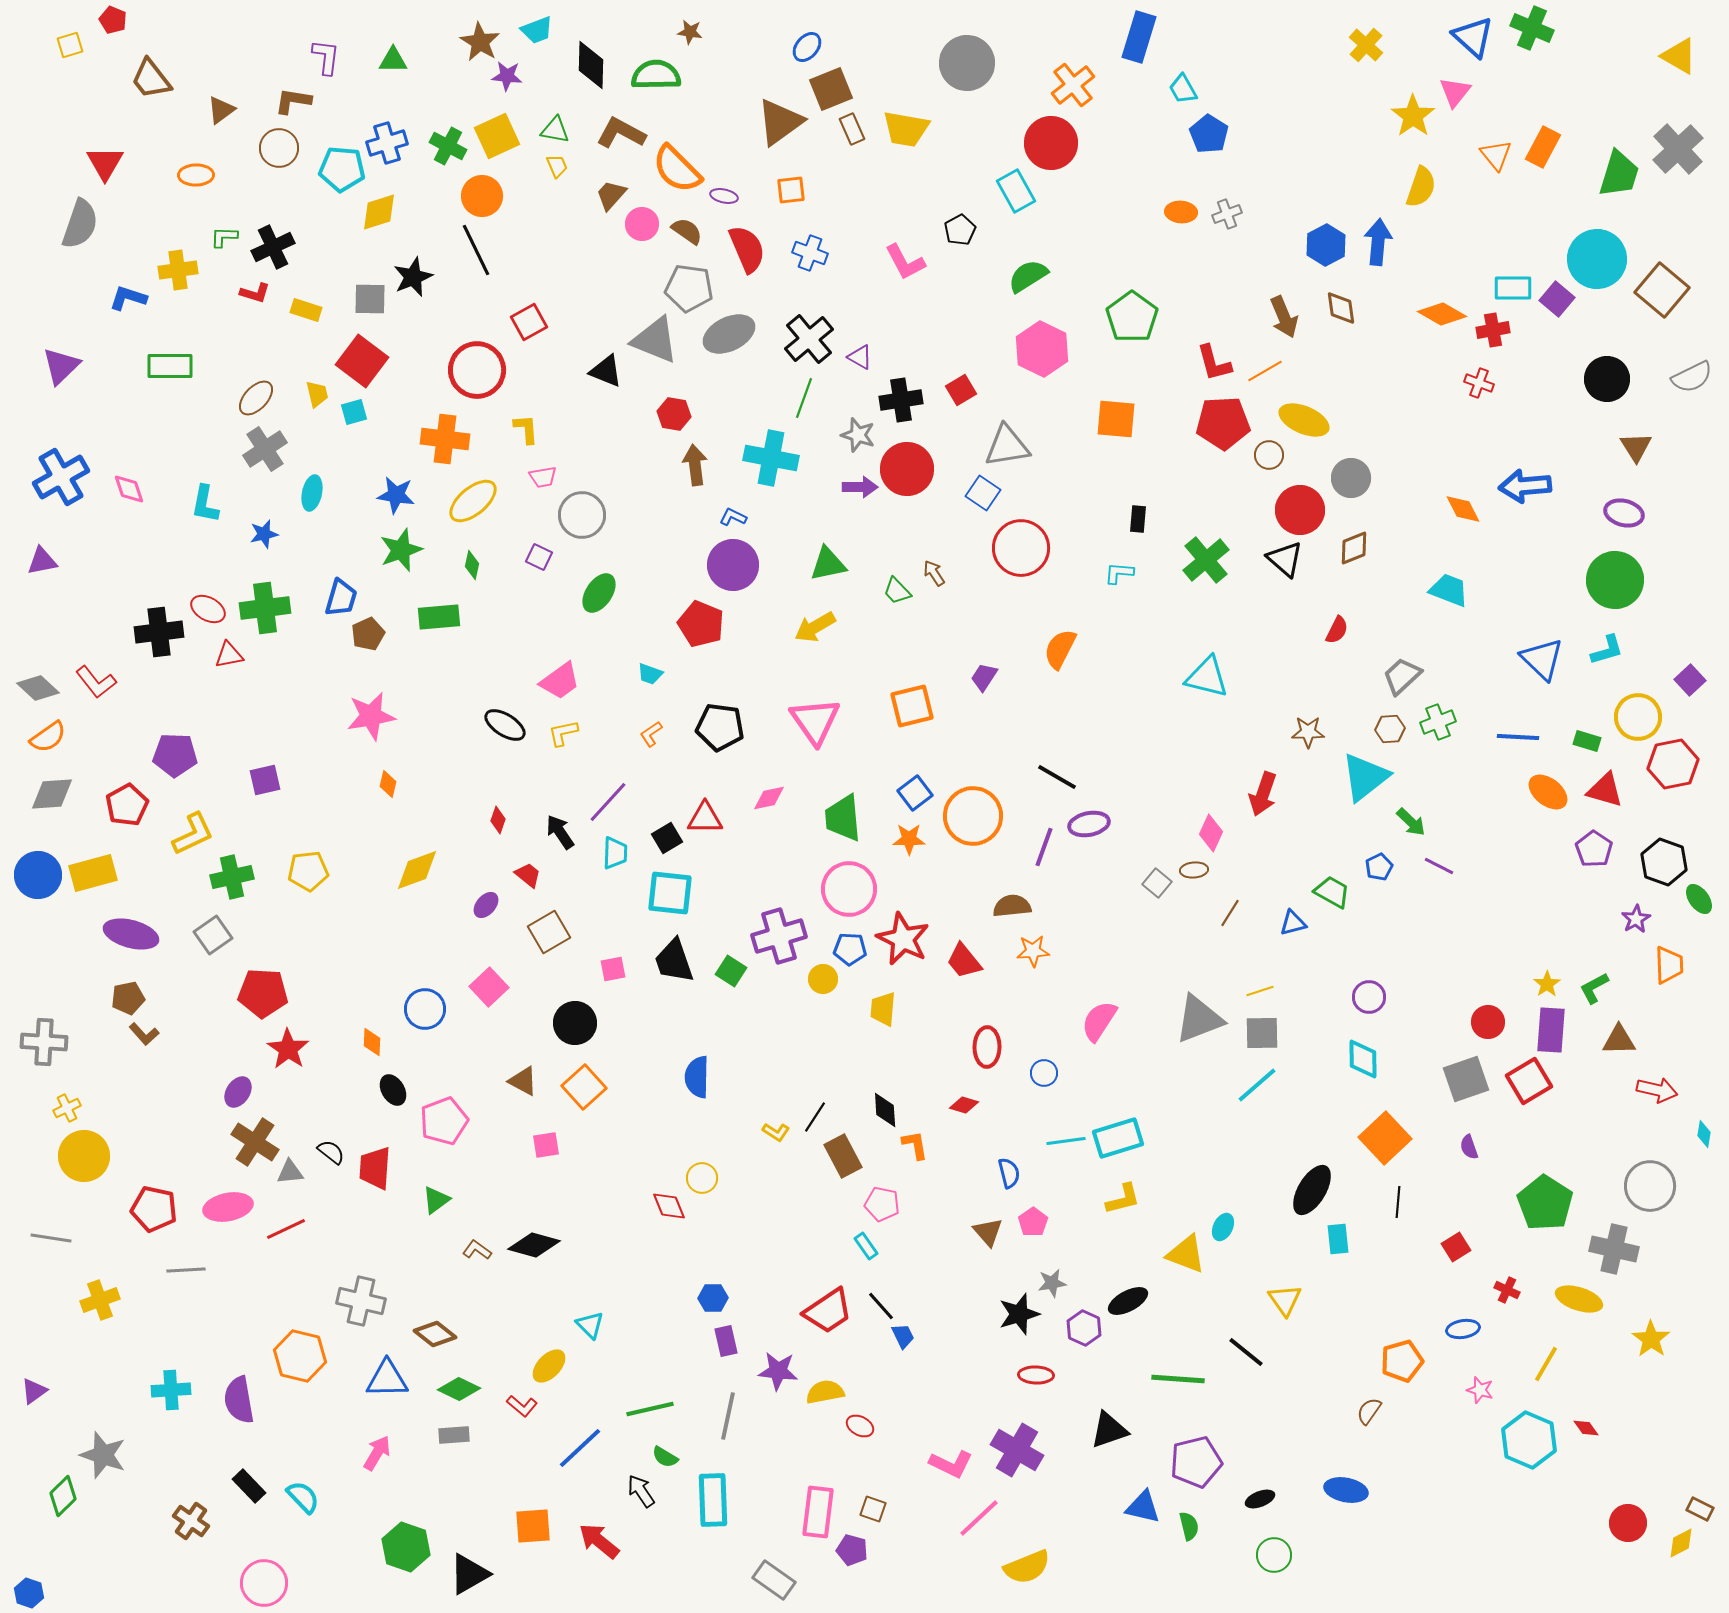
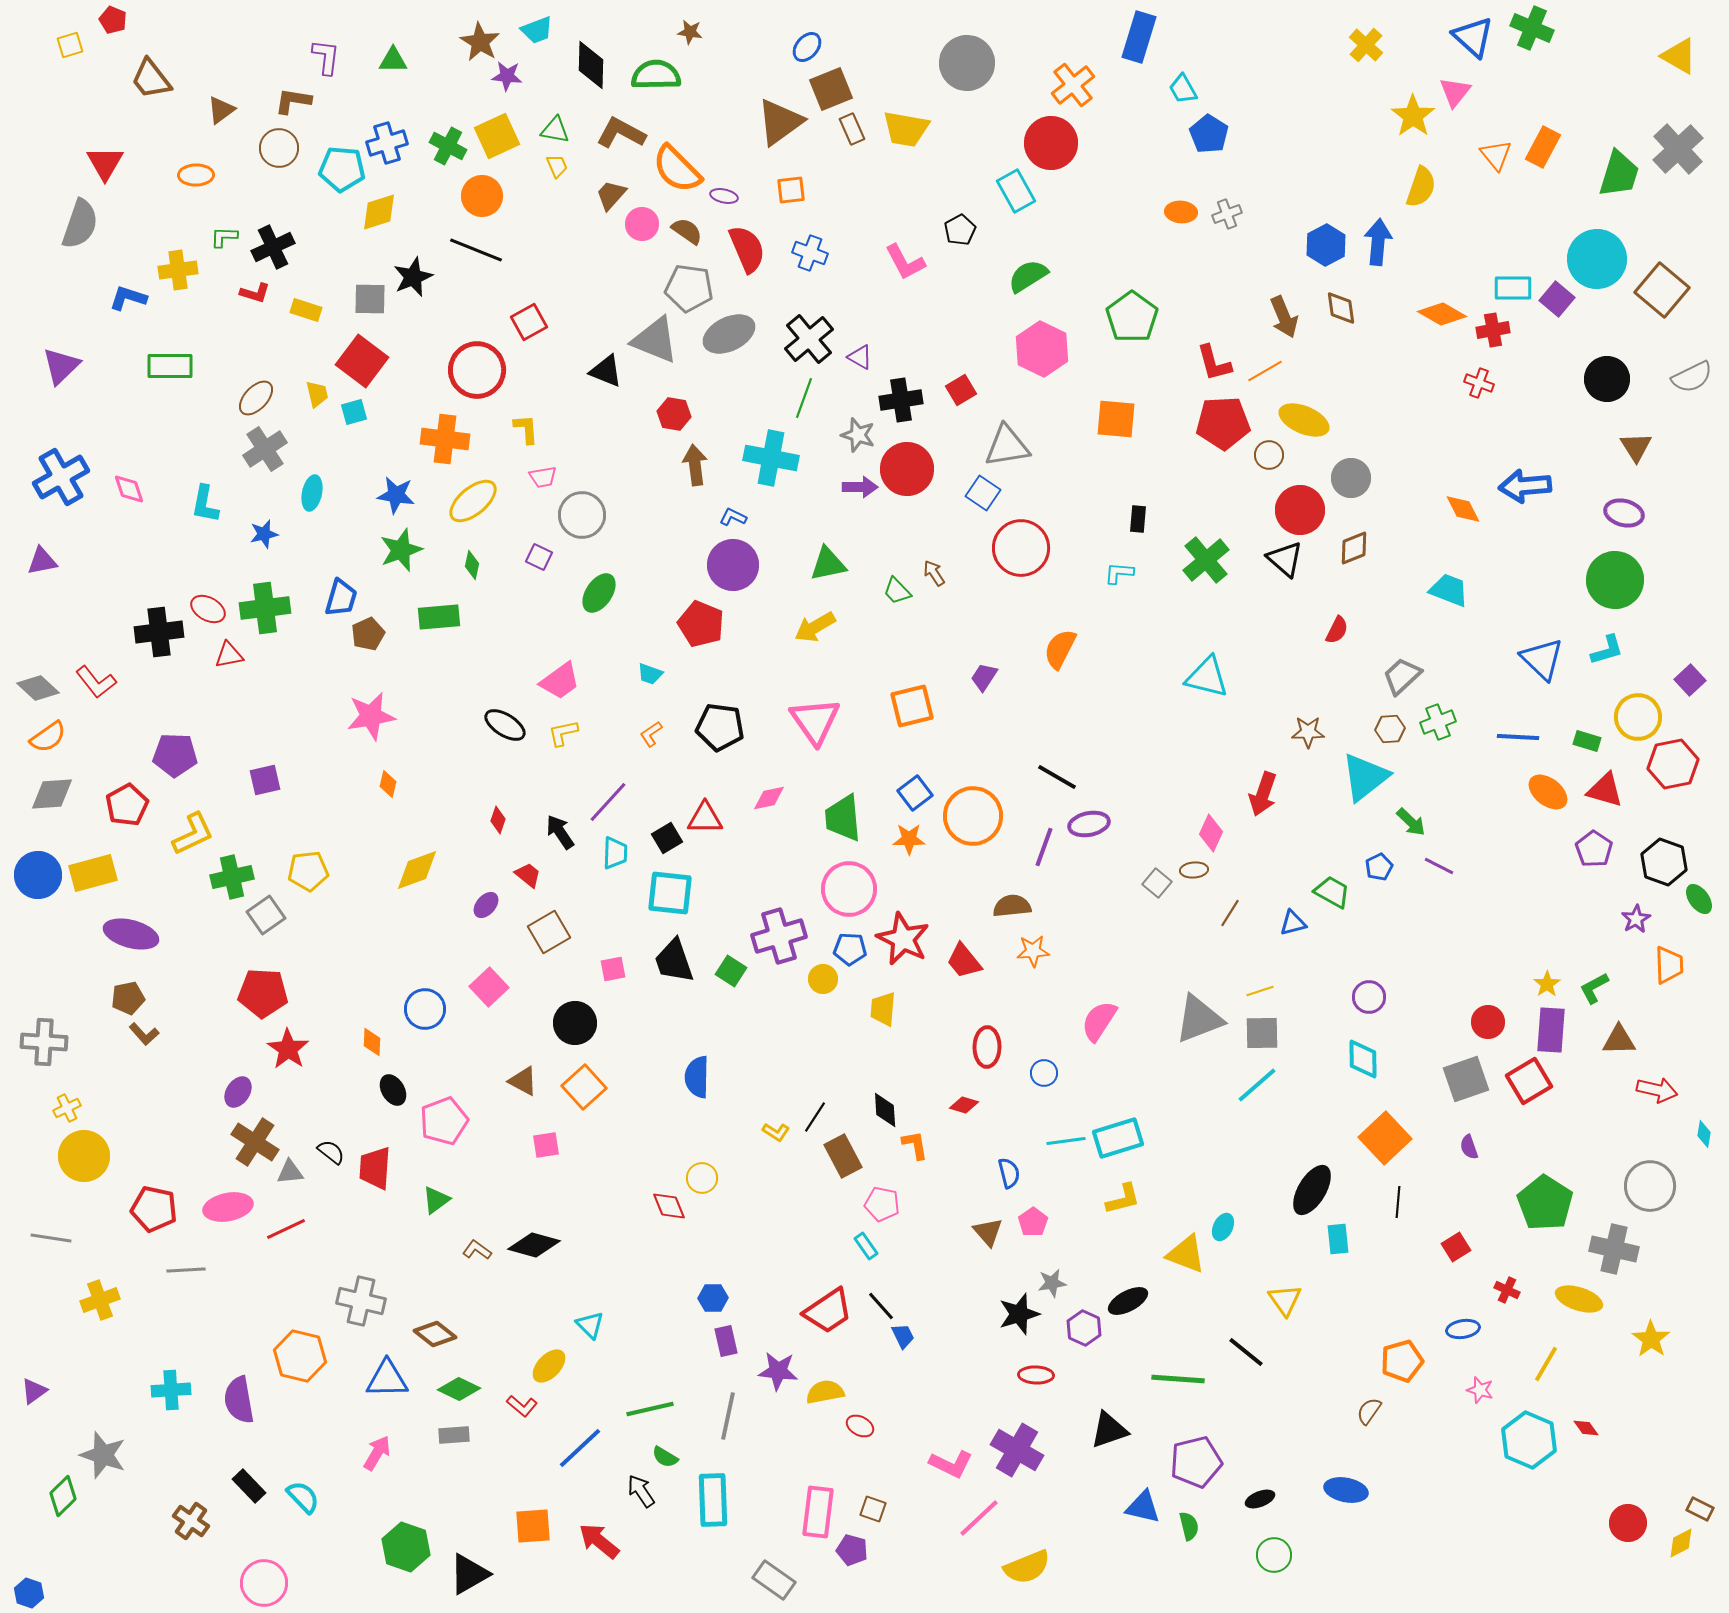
black line at (476, 250): rotated 42 degrees counterclockwise
gray square at (213, 935): moved 53 px right, 20 px up
